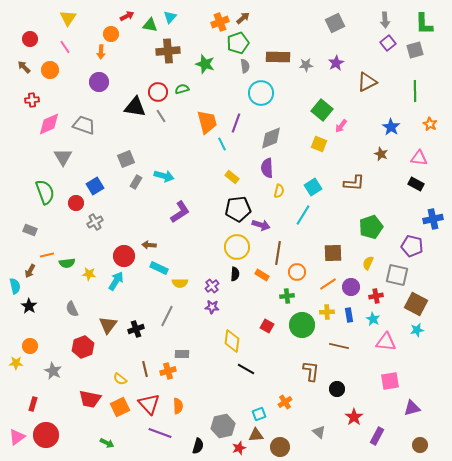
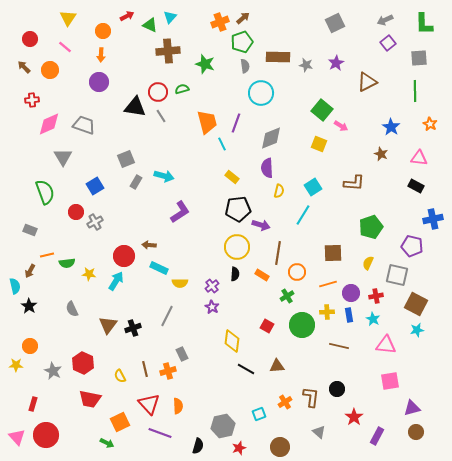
gray arrow at (385, 20): rotated 70 degrees clockwise
green triangle at (150, 25): rotated 14 degrees clockwise
orange circle at (111, 34): moved 8 px left, 3 px up
green pentagon at (238, 43): moved 4 px right, 1 px up
pink line at (65, 47): rotated 16 degrees counterclockwise
gray square at (415, 50): moved 4 px right, 8 px down; rotated 12 degrees clockwise
orange arrow at (101, 52): moved 3 px down
gray star at (306, 65): rotated 16 degrees clockwise
pink arrow at (341, 126): rotated 96 degrees counterclockwise
black rectangle at (416, 184): moved 2 px down
red circle at (76, 203): moved 9 px down
orange line at (328, 284): rotated 18 degrees clockwise
purple circle at (351, 287): moved 6 px down
green cross at (287, 296): rotated 24 degrees counterclockwise
purple star at (212, 307): rotated 24 degrees clockwise
black cross at (136, 329): moved 3 px left, 1 px up
pink triangle at (386, 342): moved 3 px down
red hexagon at (83, 347): moved 16 px down; rotated 15 degrees counterclockwise
gray rectangle at (182, 354): rotated 64 degrees clockwise
yellow star at (16, 363): moved 2 px down
brown L-shape at (311, 371): moved 26 px down
yellow semicircle at (120, 379): moved 3 px up; rotated 24 degrees clockwise
orange square at (120, 407): moved 15 px down
brown triangle at (256, 435): moved 21 px right, 69 px up
pink triangle at (17, 437): rotated 36 degrees counterclockwise
brown circle at (420, 445): moved 4 px left, 13 px up
